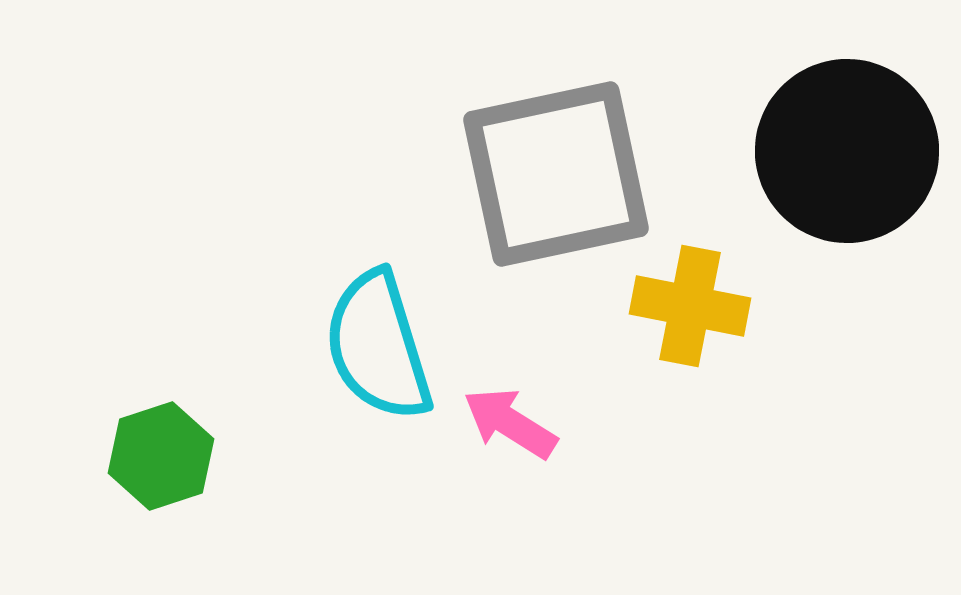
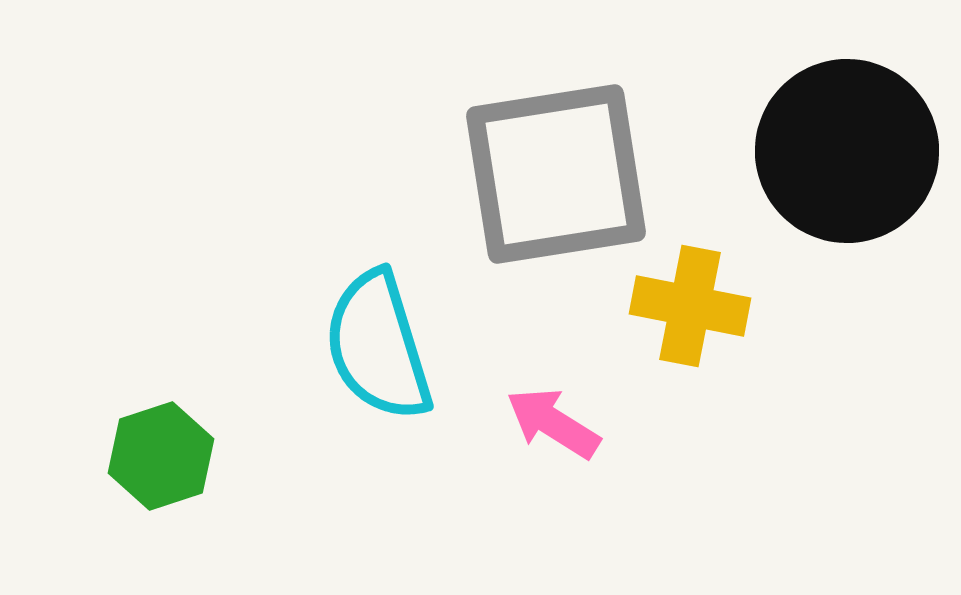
gray square: rotated 3 degrees clockwise
pink arrow: moved 43 px right
